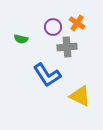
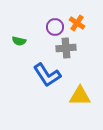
purple circle: moved 2 px right
green semicircle: moved 2 px left, 2 px down
gray cross: moved 1 px left, 1 px down
yellow triangle: rotated 25 degrees counterclockwise
